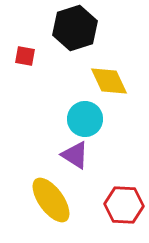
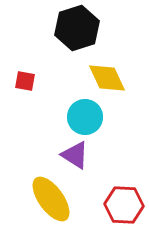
black hexagon: moved 2 px right
red square: moved 25 px down
yellow diamond: moved 2 px left, 3 px up
cyan circle: moved 2 px up
yellow ellipse: moved 1 px up
